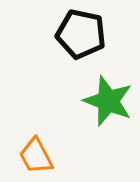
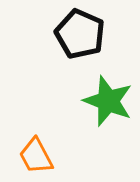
black pentagon: moved 1 px left; rotated 12 degrees clockwise
